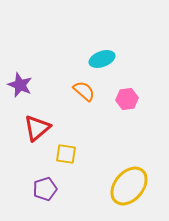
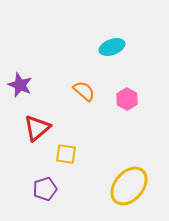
cyan ellipse: moved 10 px right, 12 px up
pink hexagon: rotated 25 degrees counterclockwise
